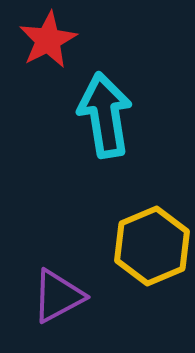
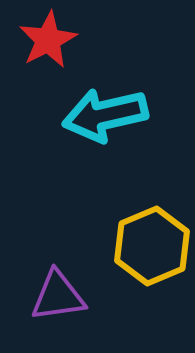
cyan arrow: rotated 94 degrees counterclockwise
purple triangle: rotated 20 degrees clockwise
